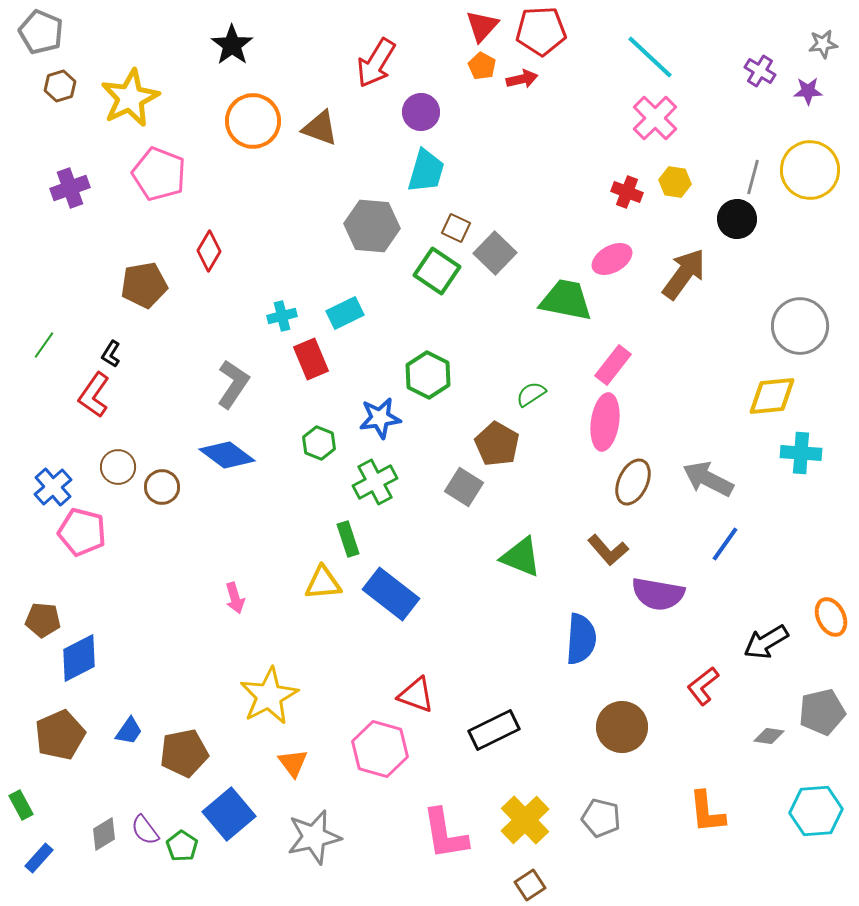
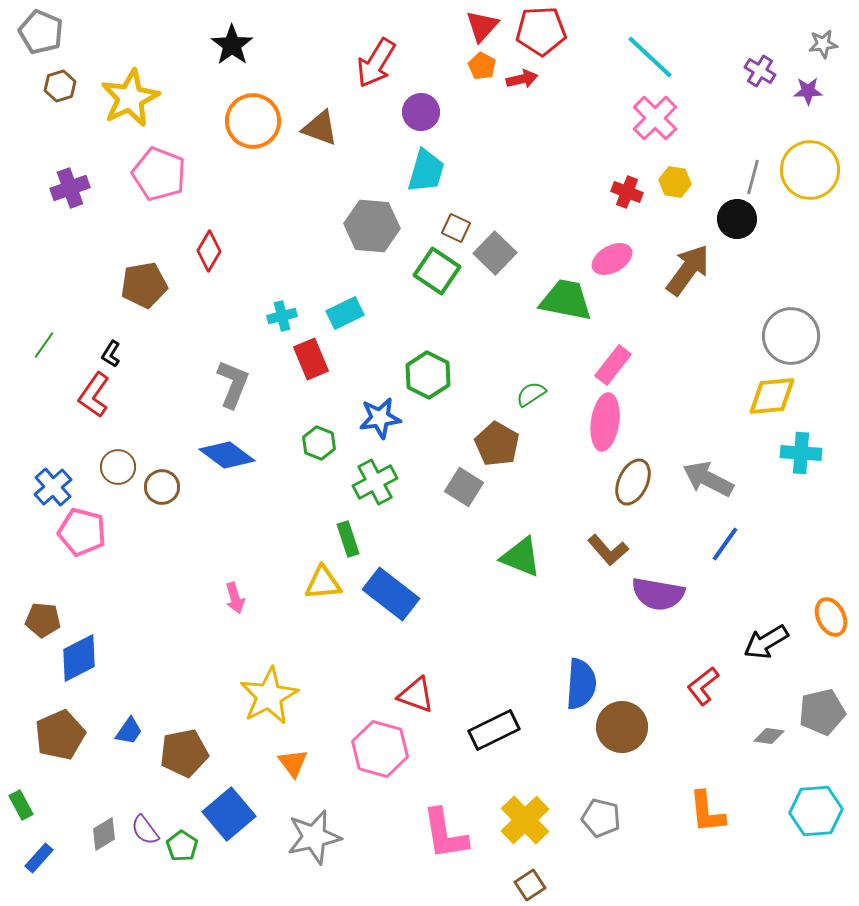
brown arrow at (684, 274): moved 4 px right, 4 px up
gray circle at (800, 326): moved 9 px left, 10 px down
gray L-shape at (233, 384): rotated 12 degrees counterclockwise
blue semicircle at (581, 639): moved 45 px down
